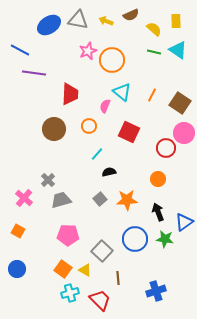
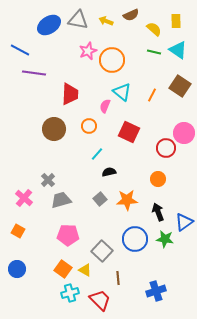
brown square at (180, 103): moved 17 px up
